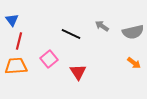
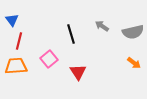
black line: rotated 48 degrees clockwise
